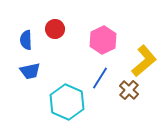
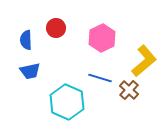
red circle: moved 1 px right, 1 px up
pink hexagon: moved 1 px left, 2 px up
blue line: rotated 75 degrees clockwise
